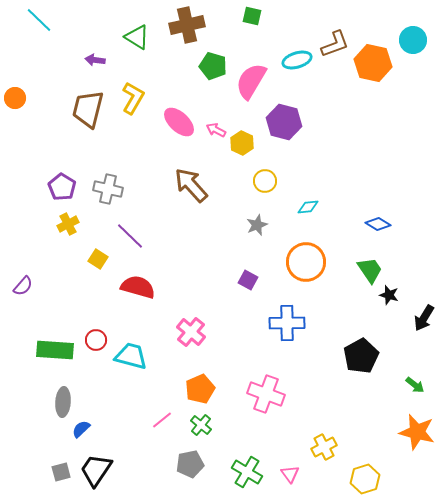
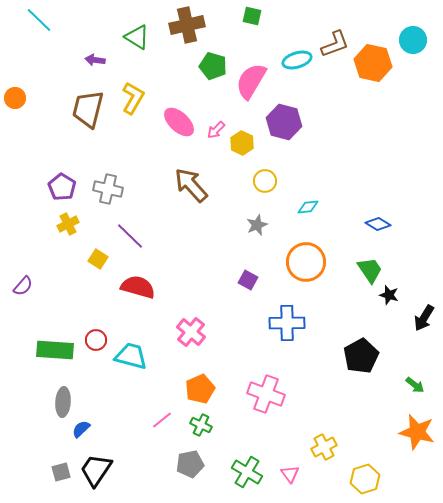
pink arrow at (216, 130): rotated 72 degrees counterclockwise
green cross at (201, 425): rotated 15 degrees counterclockwise
